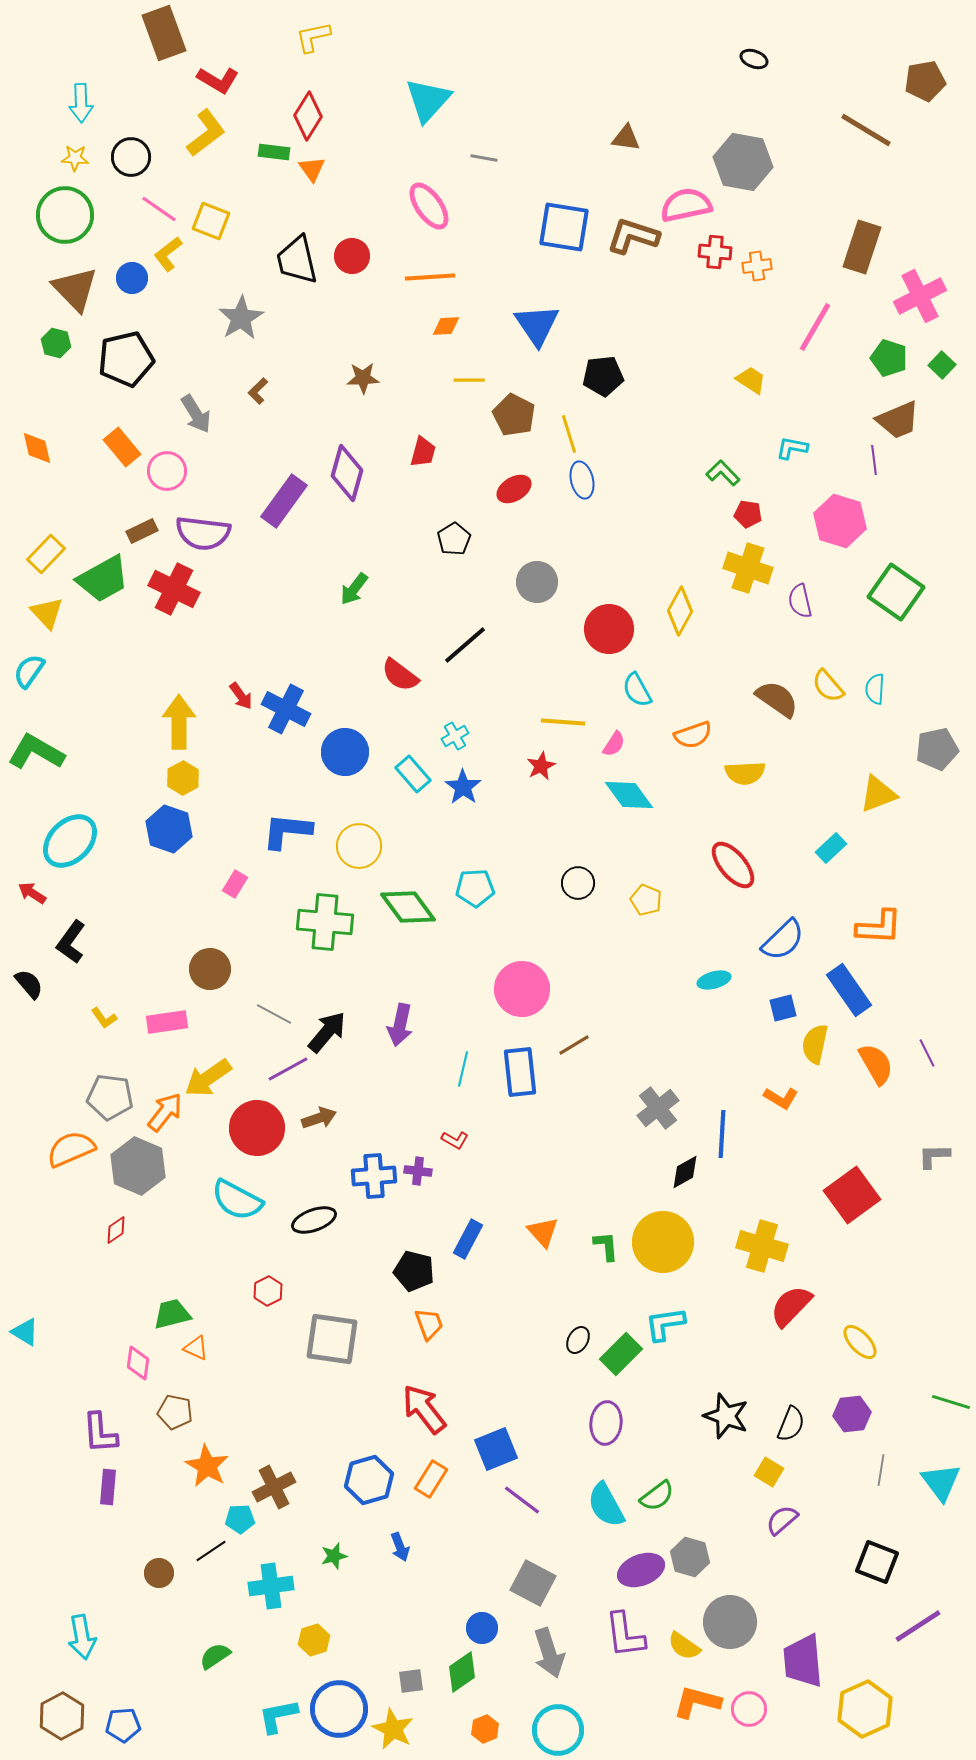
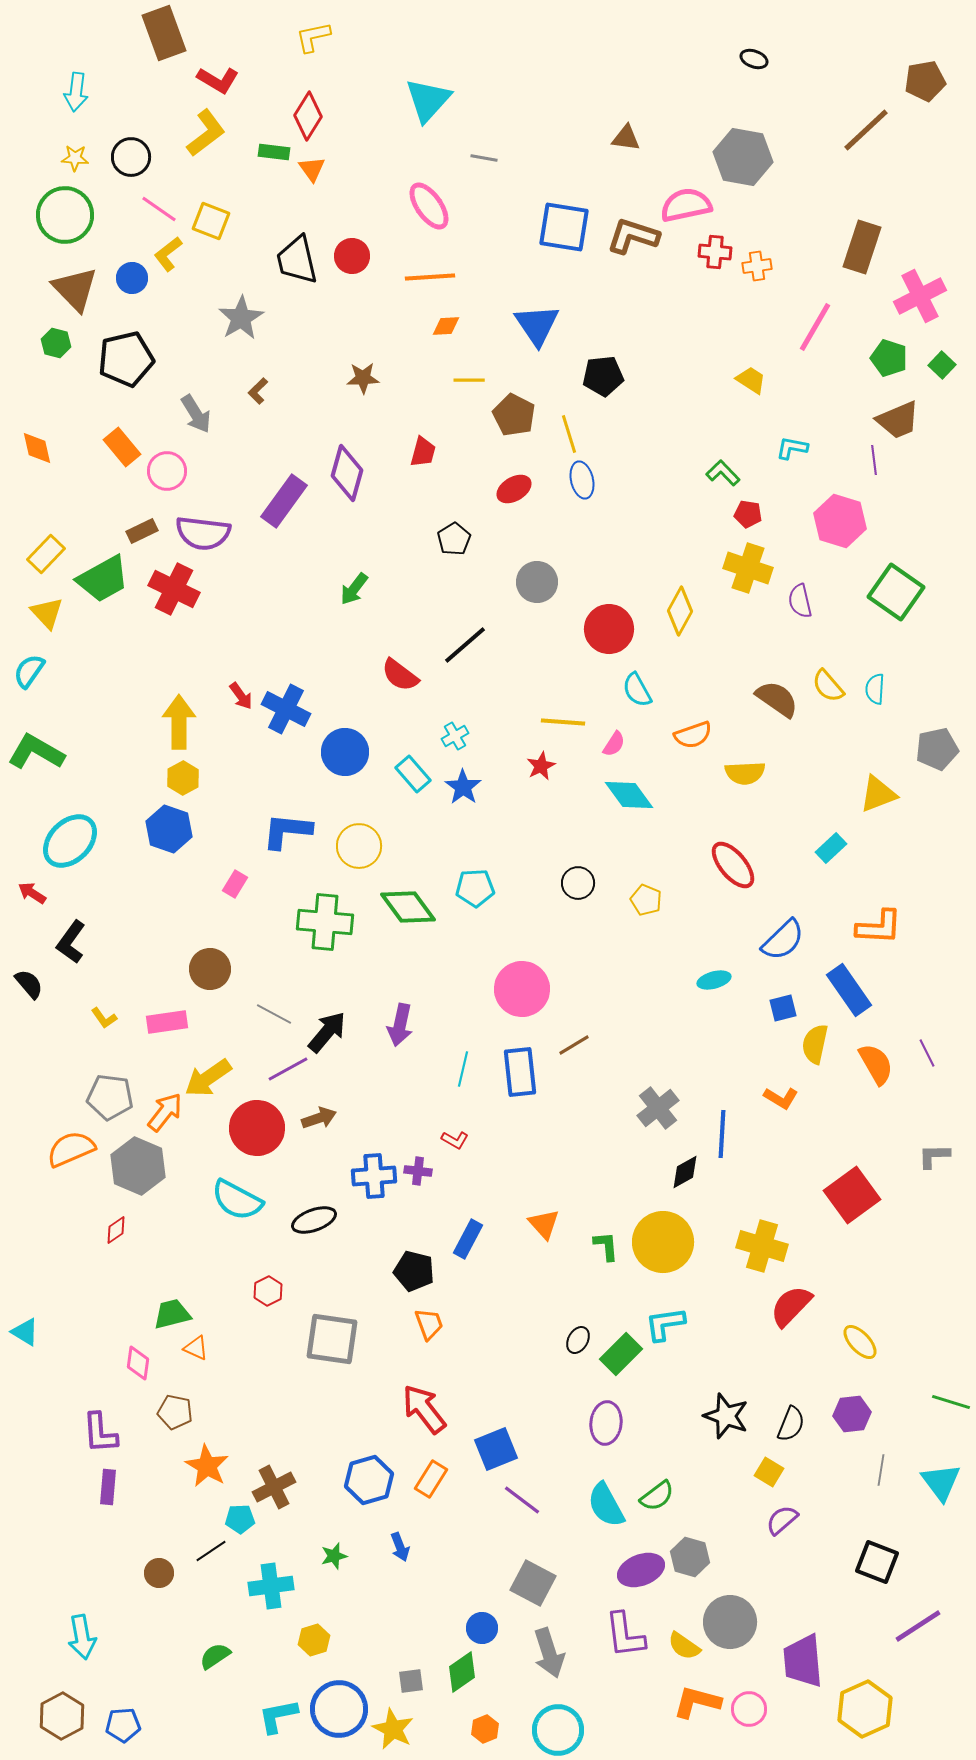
cyan arrow at (81, 103): moved 5 px left, 11 px up; rotated 9 degrees clockwise
brown line at (866, 130): rotated 74 degrees counterclockwise
gray hexagon at (743, 162): moved 5 px up
orange triangle at (543, 1232): moved 1 px right, 8 px up
